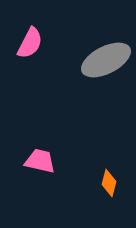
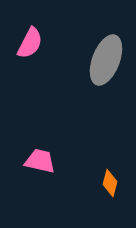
gray ellipse: rotated 42 degrees counterclockwise
orange diamond: moved 1 px right
